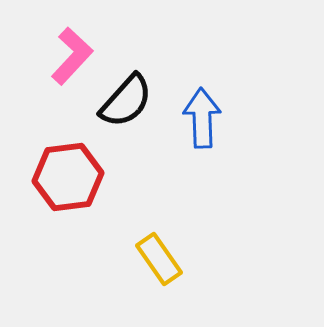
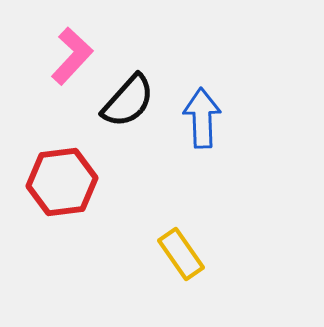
black semicircle: moved 2 px right
red hexagon: moved 6 px left, 5 px down
yellow rectangle: moved 22 px right, 5 px up
